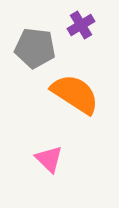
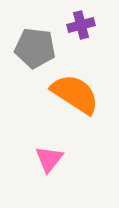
purple cross: rotated 16 degrees clockwise
pink triangle: rotated 24 degrees clockwise
